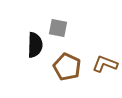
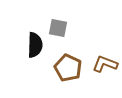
brown pentagon: moved 1 px right, 1 px down
